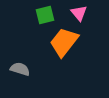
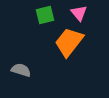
orange trapezoid: moved 5 px right
gray semicircle: moved 1 px right, 1 px down
